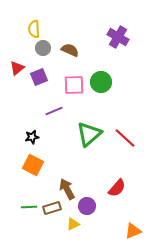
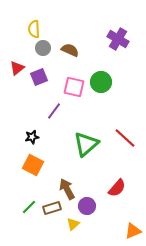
purple cross: moved 2 px down
pink square: moved 2 px down; rotated 15 degrees clockwise
purple line: rotated 30 degrees counterclockwise
green triangle: moved 3 px left, 10 px down
green line: rotated 42 degrees counterclockwise
yellow triangle: rotated 16 degrees counterclockwise
